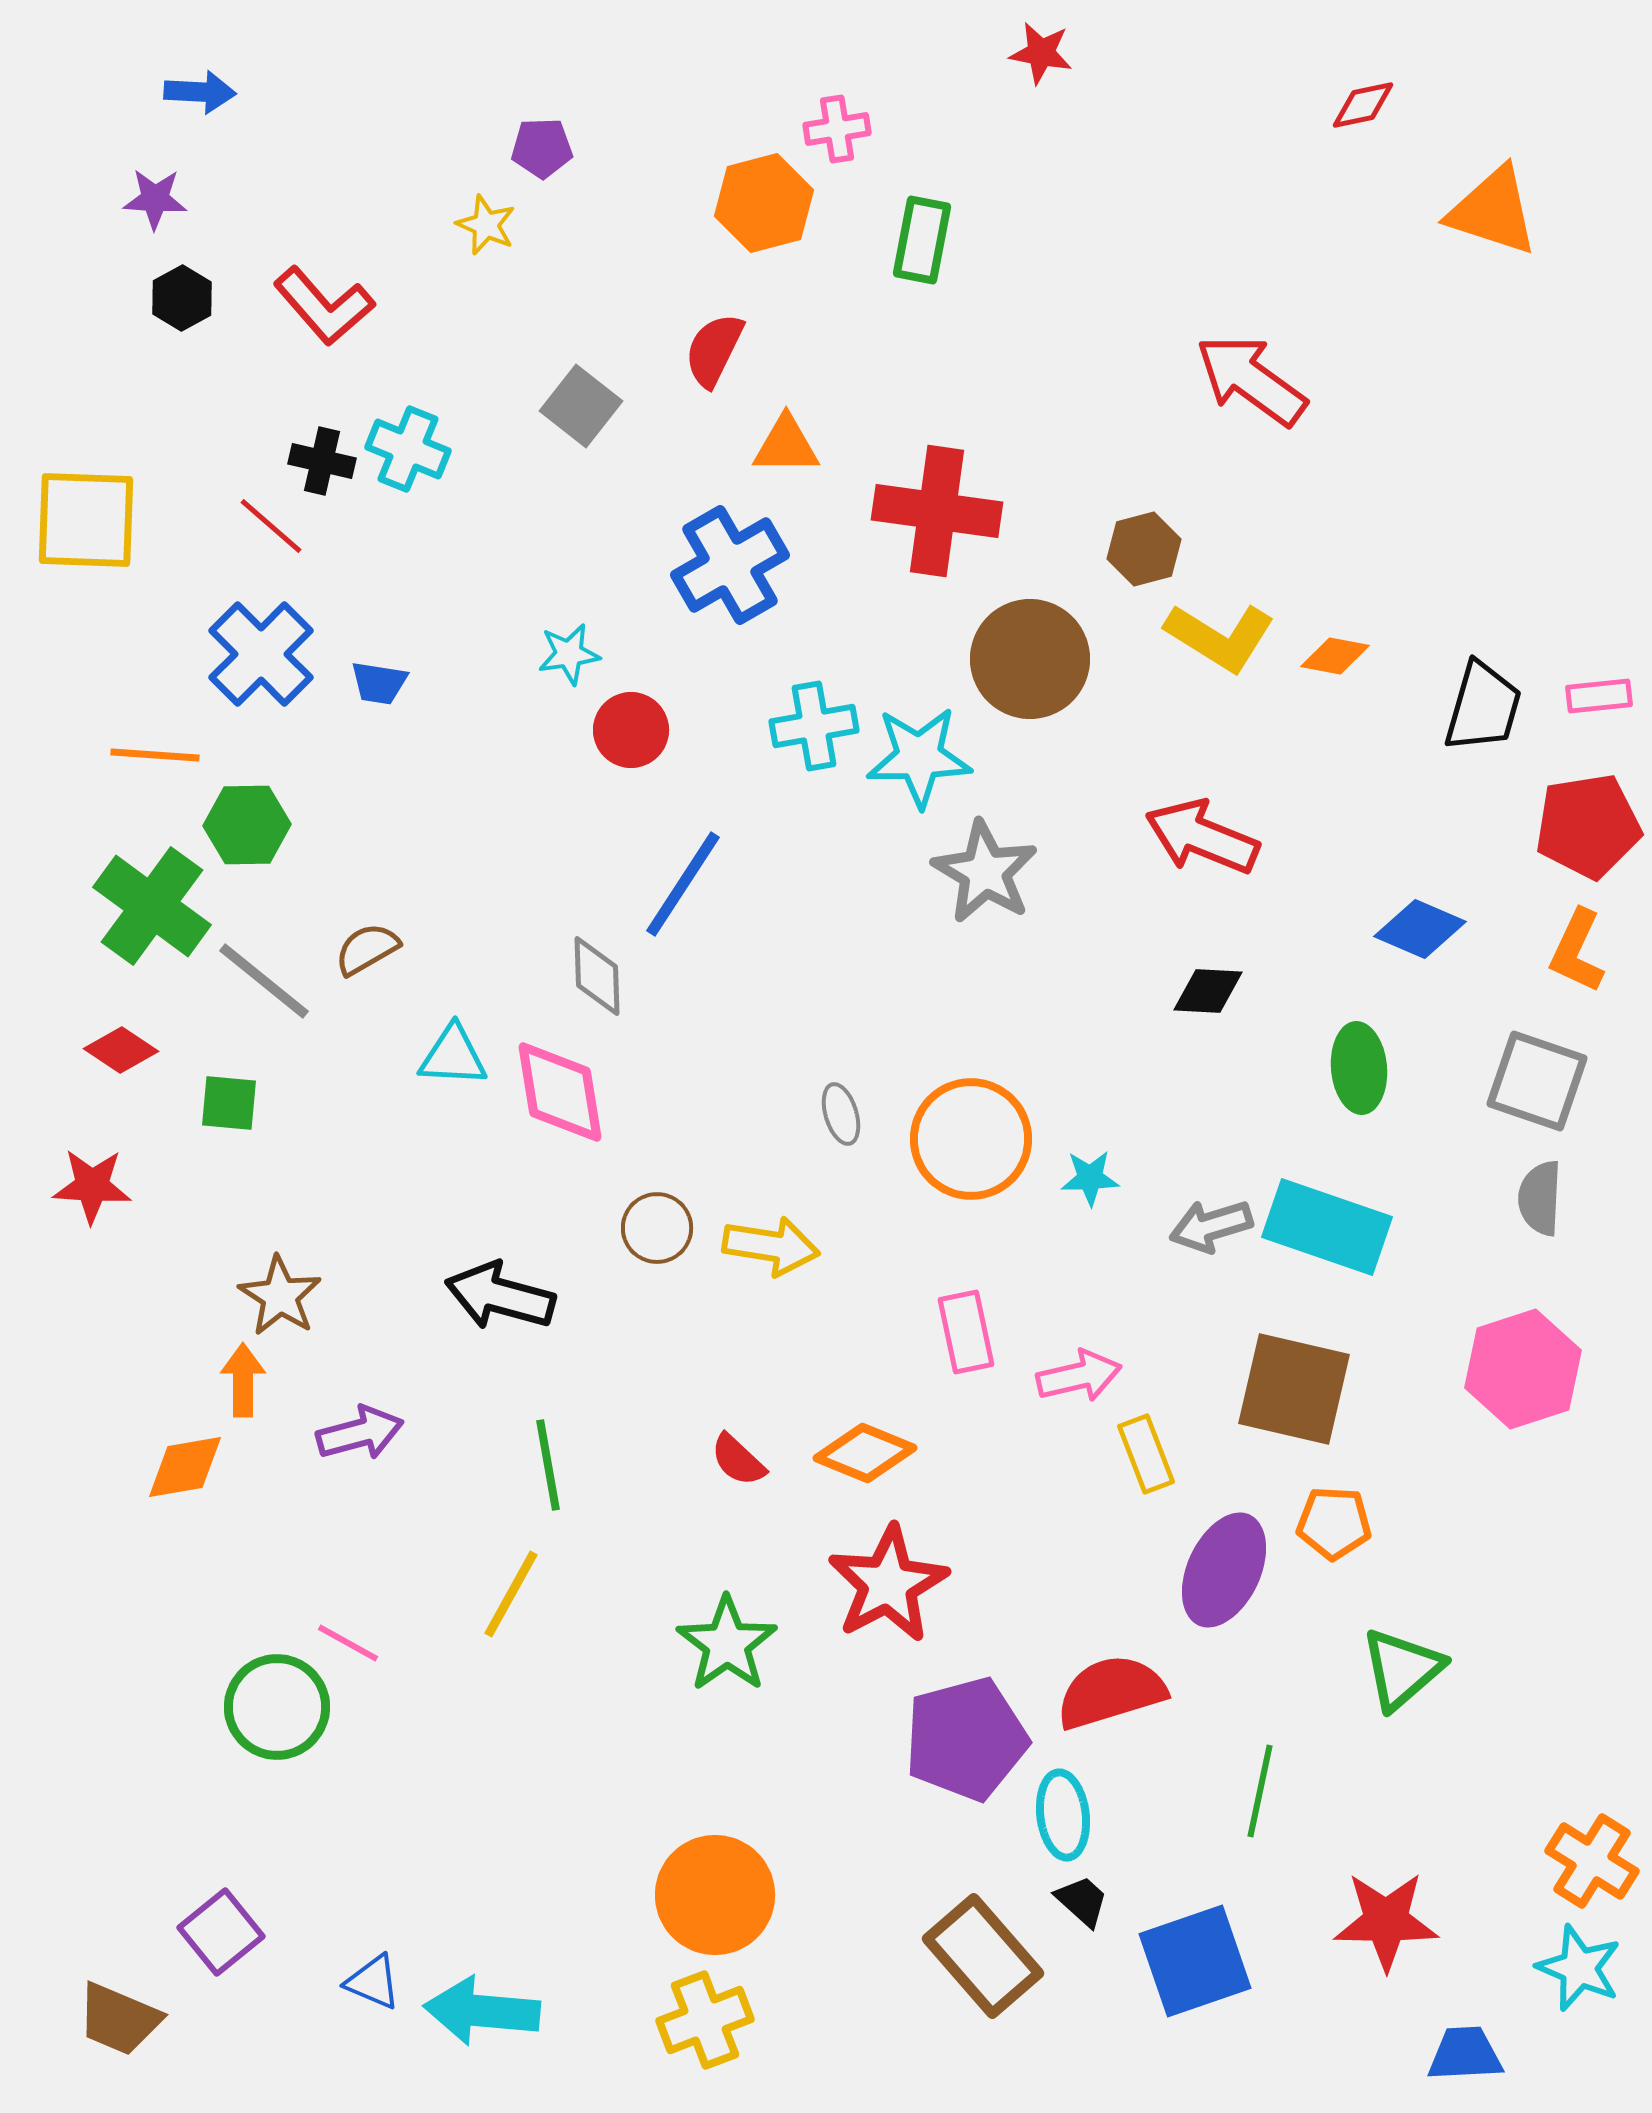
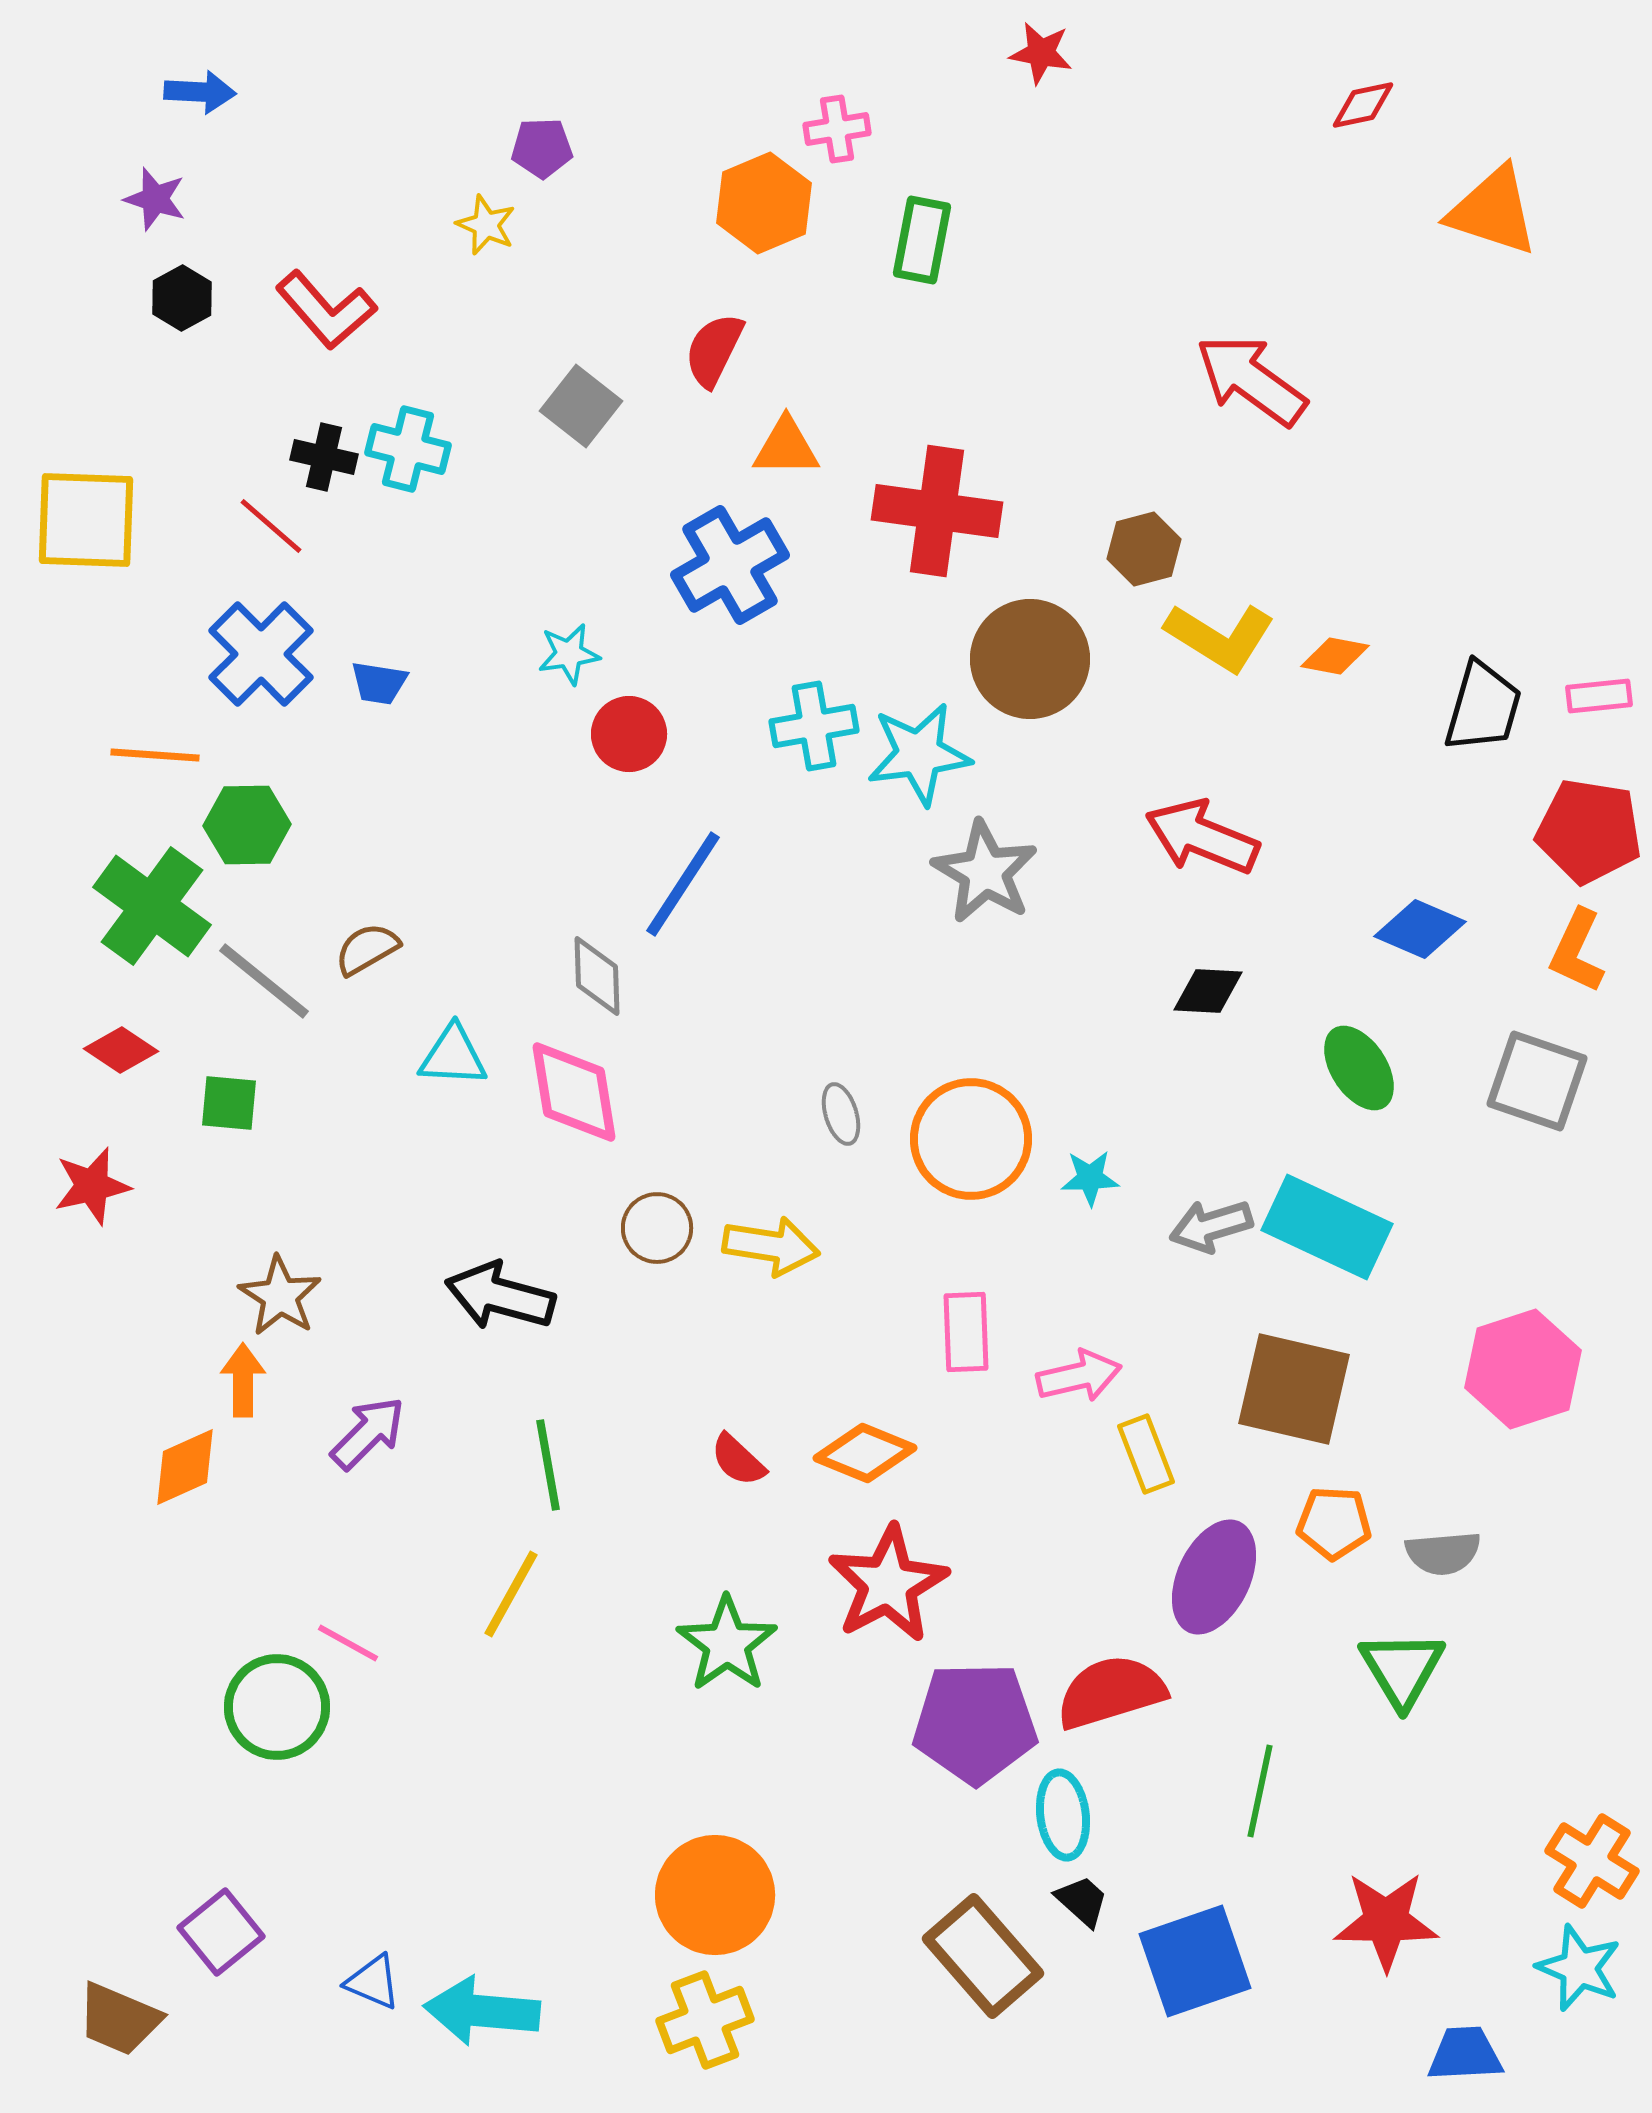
purple star at (155, 199): rotated 14 degrees clockwise
orange hexagon at (764, 203): rotated 8 degrees counterclockwise
red L-shape at (324, 306): moved 2 px right, 4 px down
orange triangle at (786, 445): moved 2 px down
cyan cross at (408, 449): rotated 8 degrees counterclockwise
black cross at (322, 461): moved 2 px right, 4 px up
red circle at (631, 730): moved 2 px left, 4 px down
cyan star at (919, 757): moved 3 px up; rotated 6 degrees counterclockwise
red pentagon at (1588, 826): moved 1 px right, 5 px down; rotated 18 degrees clockwise
green ellipse at (1359, 1068): rotated 28 degrees counterclockwise
pink diamond at (560, 1092): moved 14 px right
red star at (92, 1186): rotated 16 degrees counterclockwise
gray semicircle at (1540, 1198): moved 97 px left, 355 px down; rotated 98 degrees counterclockwise
cyan rectangle at (1327, 1227): rotated 6 degrees clockwise
pink rectangle at (966, 1332): rotated 10 degrees clockwise
purple arrow at (360, 1433): moved 8 px right; rotated 30 degrees counterclockwise
orange diamond at (185, 1467): rotated 14 degrees counterclockwise
purple ellipse at (1224, 1570): moved 10 px left, 7 px down
green triangle at (1402, 1669): rotated 20 degrees counterclockwise
purple pentagon at (966, 1739): moved 9 px right, 16 px up; rotated 14 degrees clockwise
